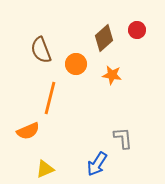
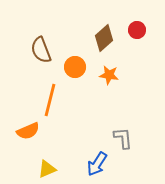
orange circle: moved 1 px left, 3 px down
orange star: moved 3 px left
orange line: moved 2 px down
yellow triangle: moved 2 px right
